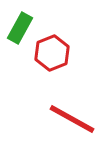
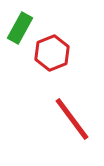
red line: rotated 24 degrees clockwise
